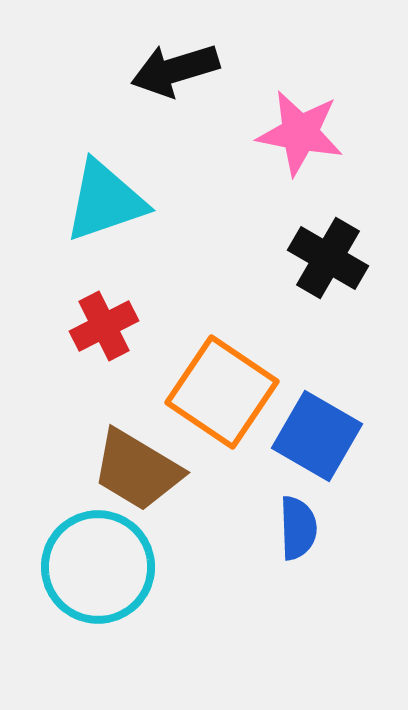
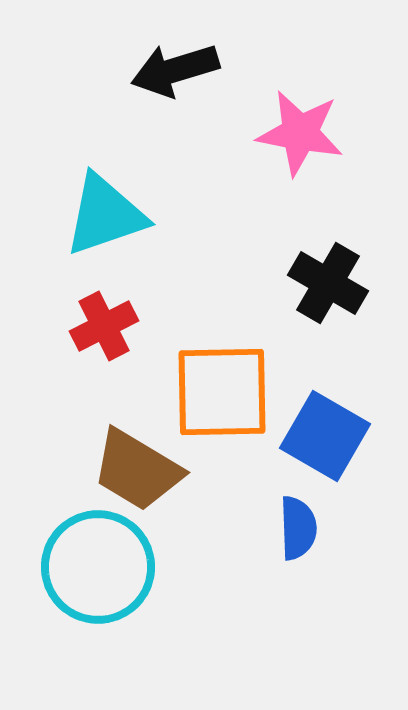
cyan triangle: moved 14 px down
black cross: moved 25 px down
orange square: rotated 35 degrees counterclockwise
blue square: moved 8 px right
